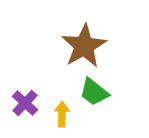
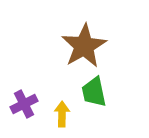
green trapezoid: rotated 40 degrees clockwise
purple cross: moved 1 px left, 1 px down; rotated 20 degrees clockwise
